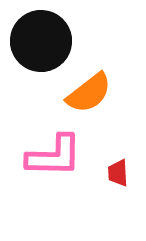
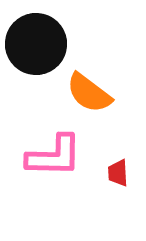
black circle: moved 5 px left, 3 px down
orange semicircle: rotated 75 degrees clockwise
